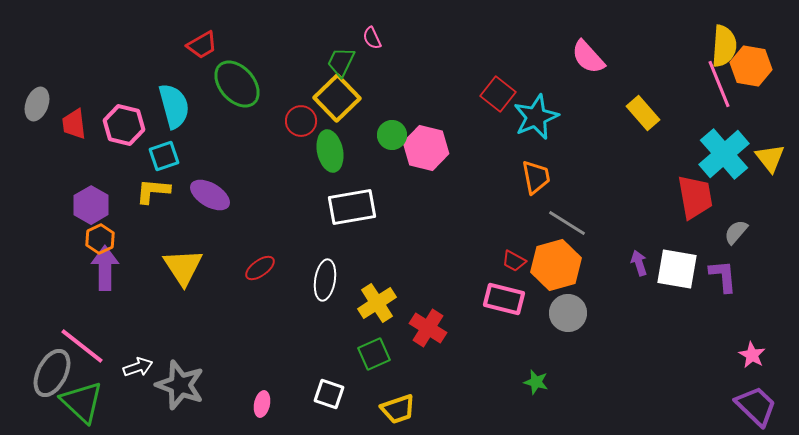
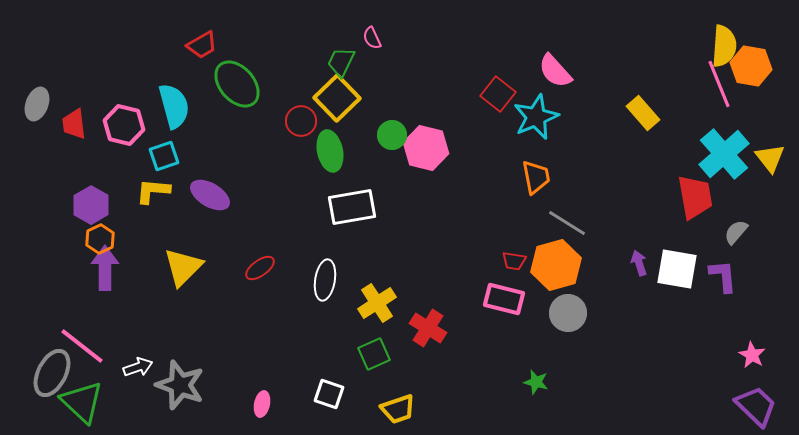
pink semicircle at (588, 57): moved 33 px left, 14 px down
red trapezoid at (514, 261): rotated 20 degrees counterclockwise
yellow triangle at (183, 267): rotated 18 degrees clockwise
